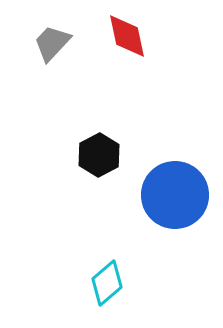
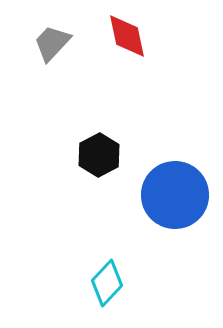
cyan diamond: rotated 6 degrees counterclockwise
